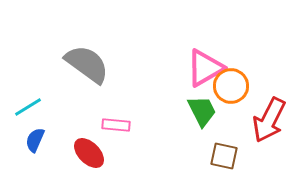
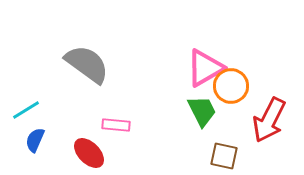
cyan line: moved 2 px left, 3 px down
